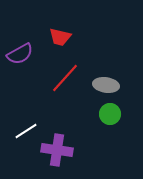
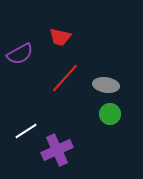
purple cross: rotated 32 degrees counterclockwise
